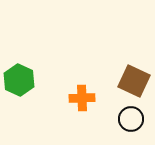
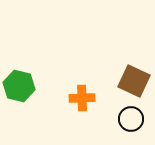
green hexagon: moved 6 px down; rotated 12 degrees counterclockwise
